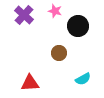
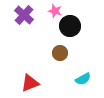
black circle: moved 8 px left
brown circle: moved 1 px right
red triangle: rotated 18 degrees counterclockwise
